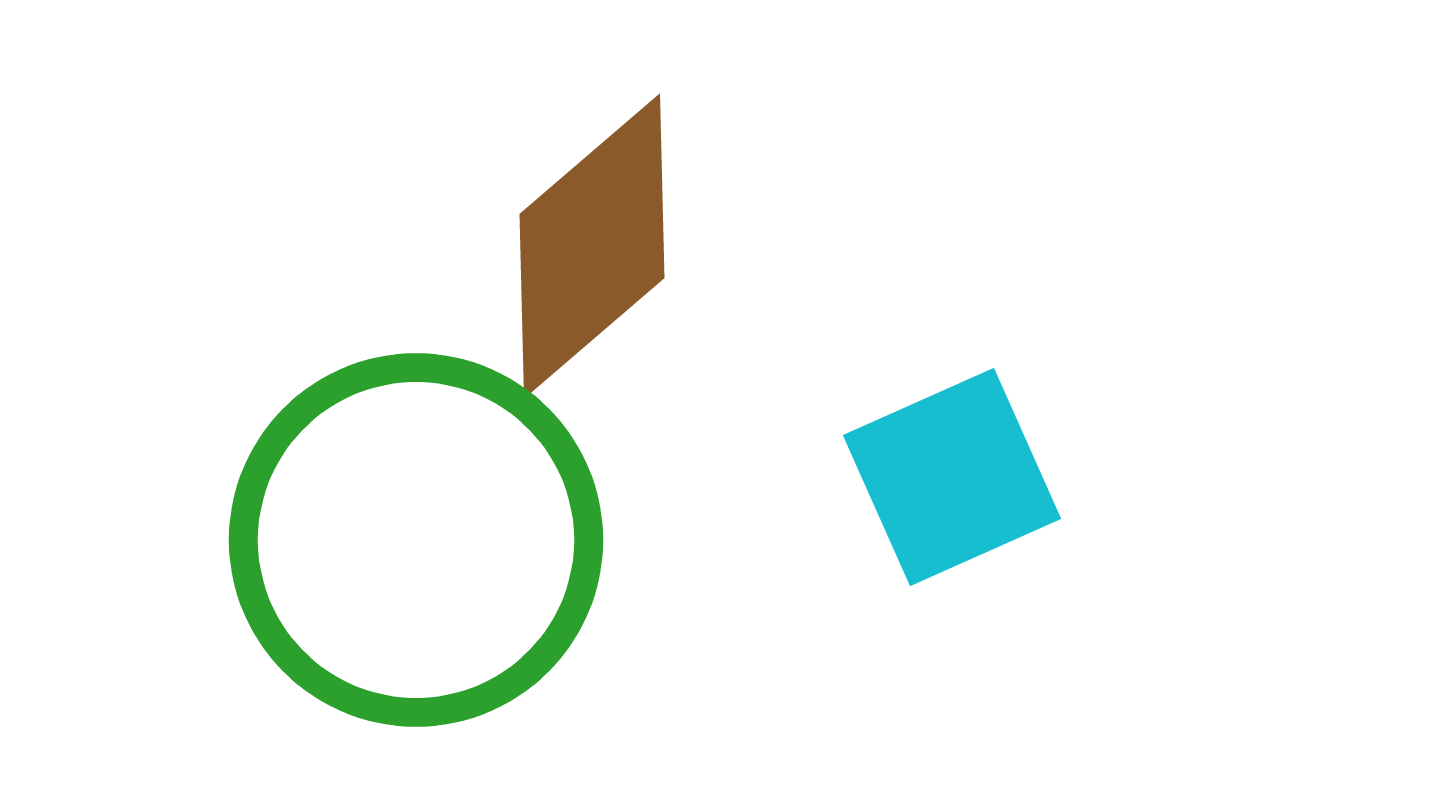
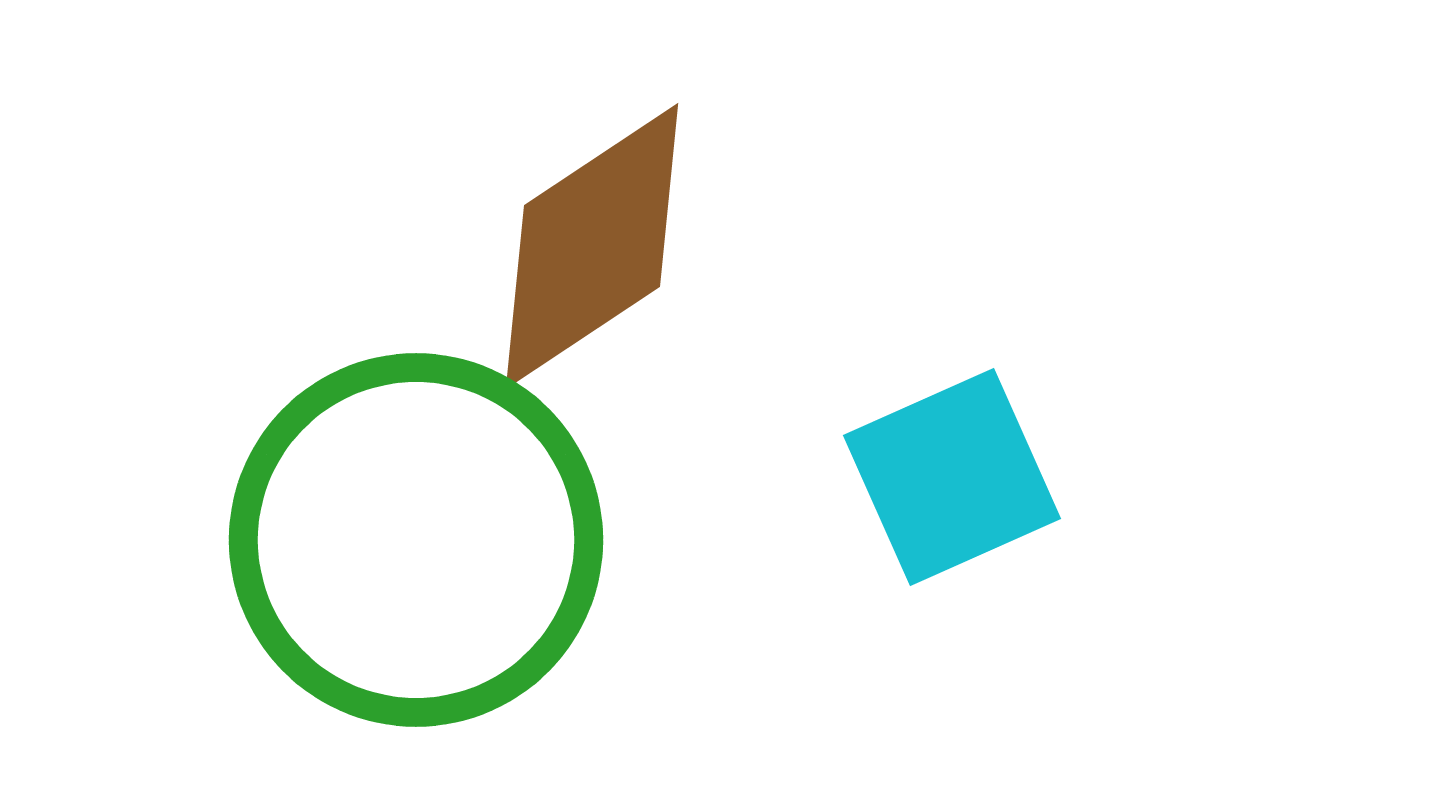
brown diamond: rotated 7 degrees clockwise
